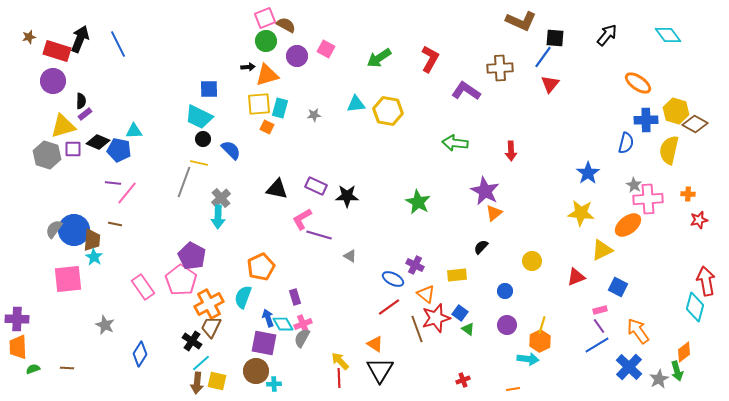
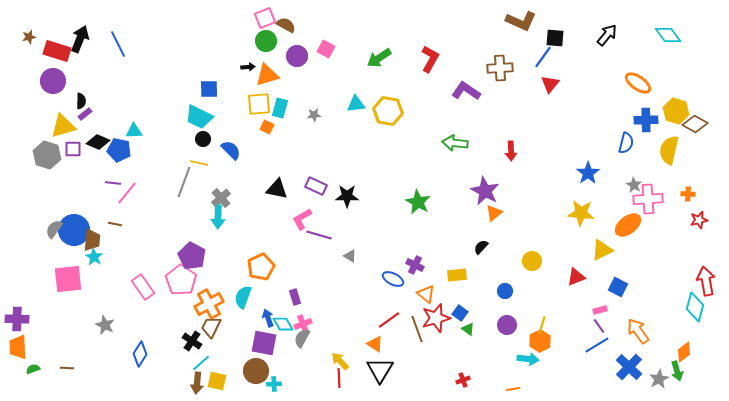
red line at (389, 307): moved 13 px down
